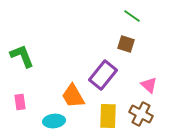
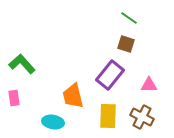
green line: moved 3 px left, 2 px down
green L-shape: moved 8 px down; rotated 20 degrees counterclockwise
purple rectangle: moved 7 px right
pink triangle: rotated 42 degrees counterclockwise
orange trapezoid: rotated 16 degrees clockwise
pink rectangle: moved 6 px left, 4 px up
brown cross: moved 1 px right, 3 px down
cyan ellipse: moved 1 px left, 1 px down; rotated 15 degrees clockwise
